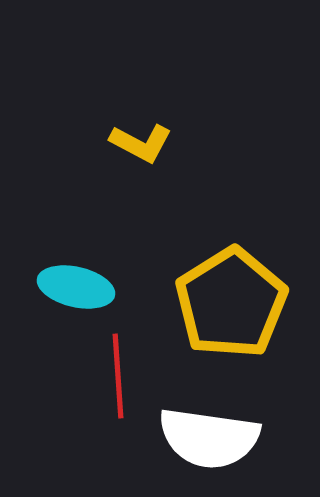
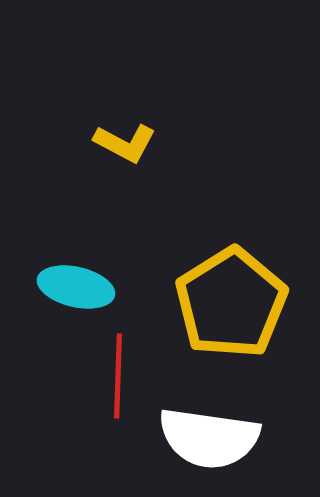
yellow L-shape: moved 16 px left
red line: rotated 6 degrees clockwise
